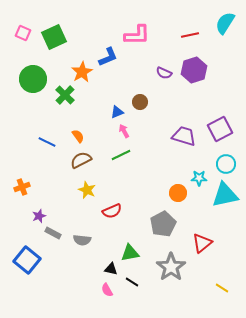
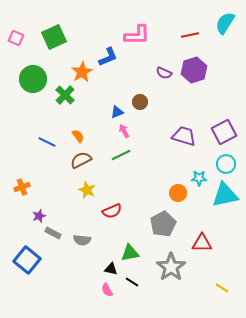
pink square: moved 7 px left, 5 px down
purple square: moved 4 px right, 3 px down
red triangle: rotated 40 degrees clockwise
